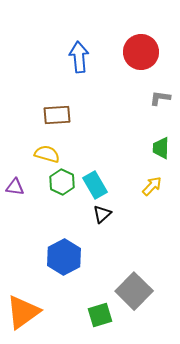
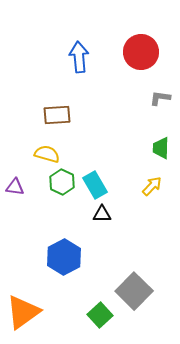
black triangle: rotated 42 degrees clockwise
green square: rotated 25 degrees counterclockwise
